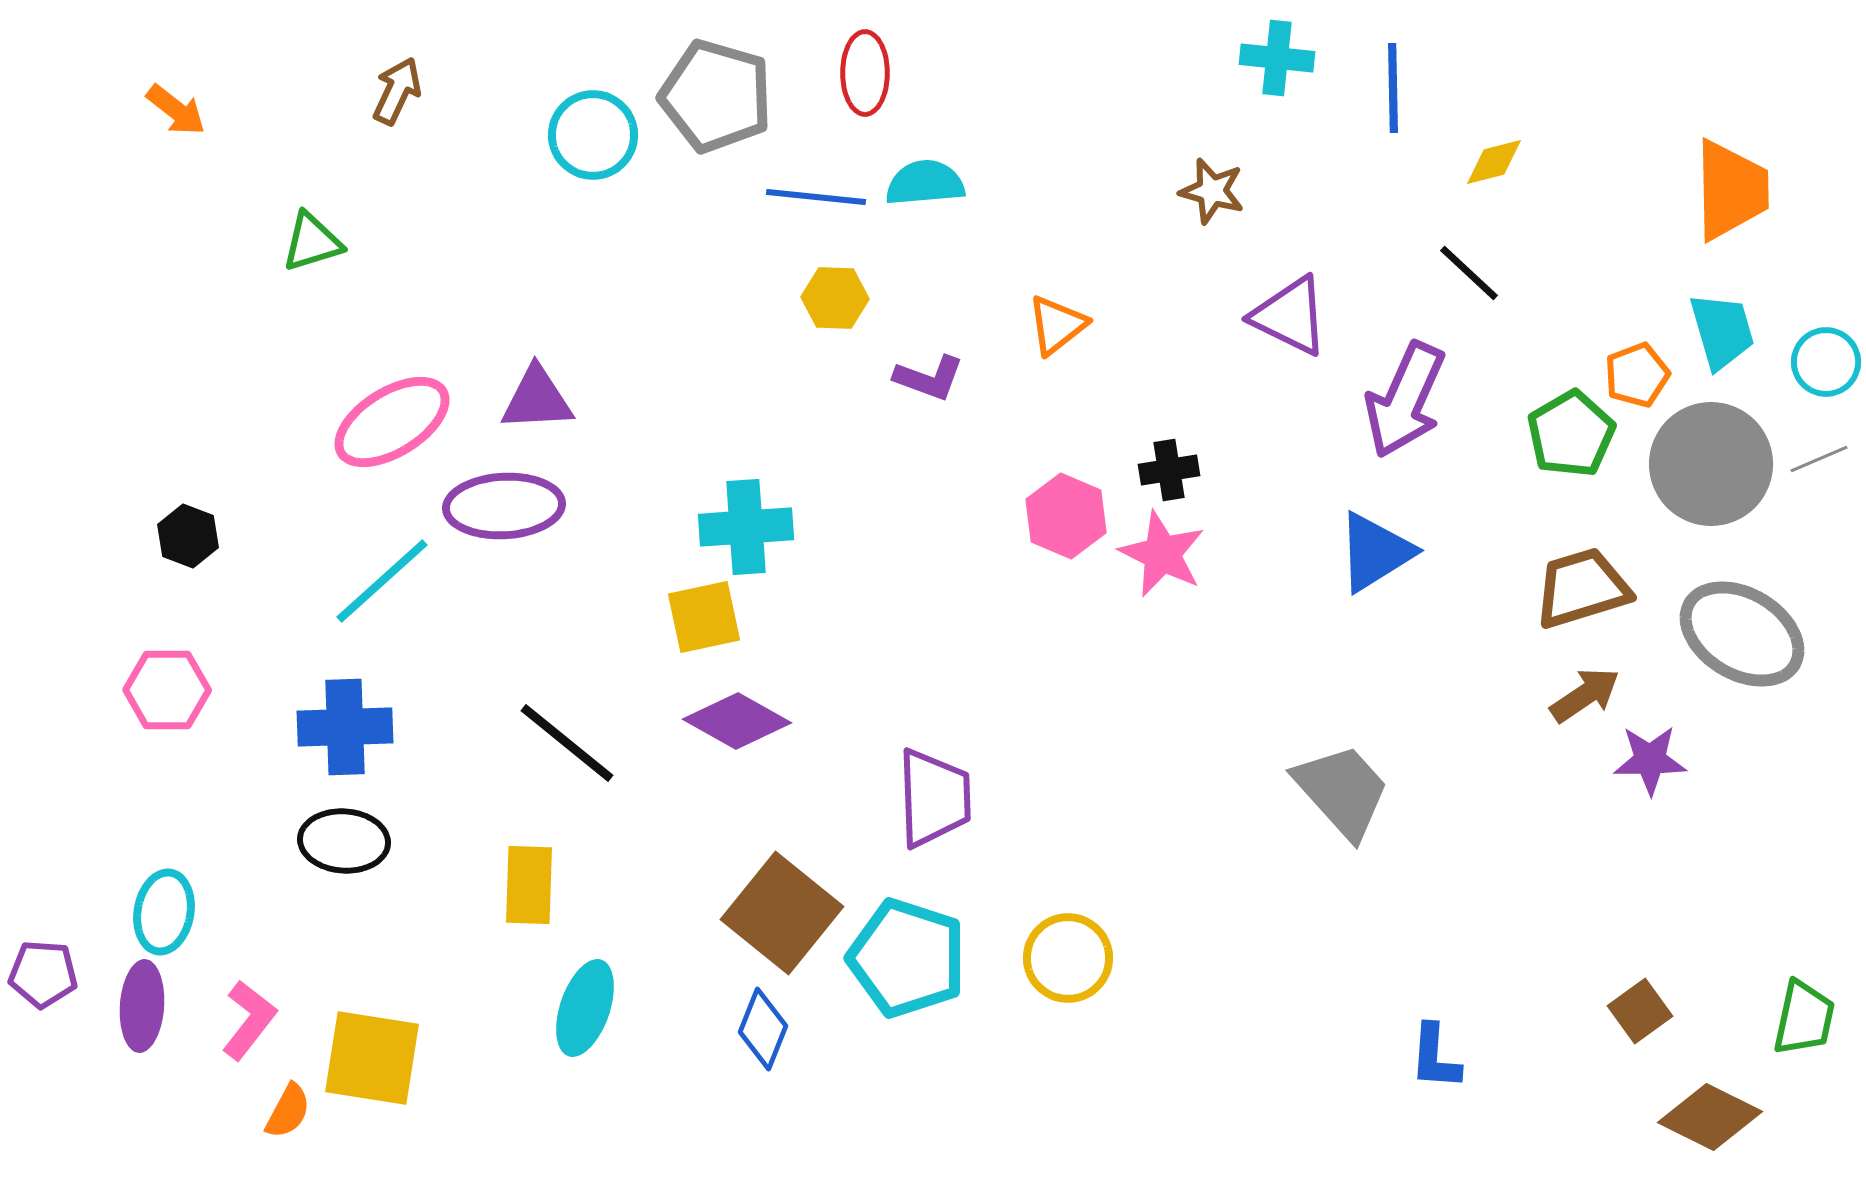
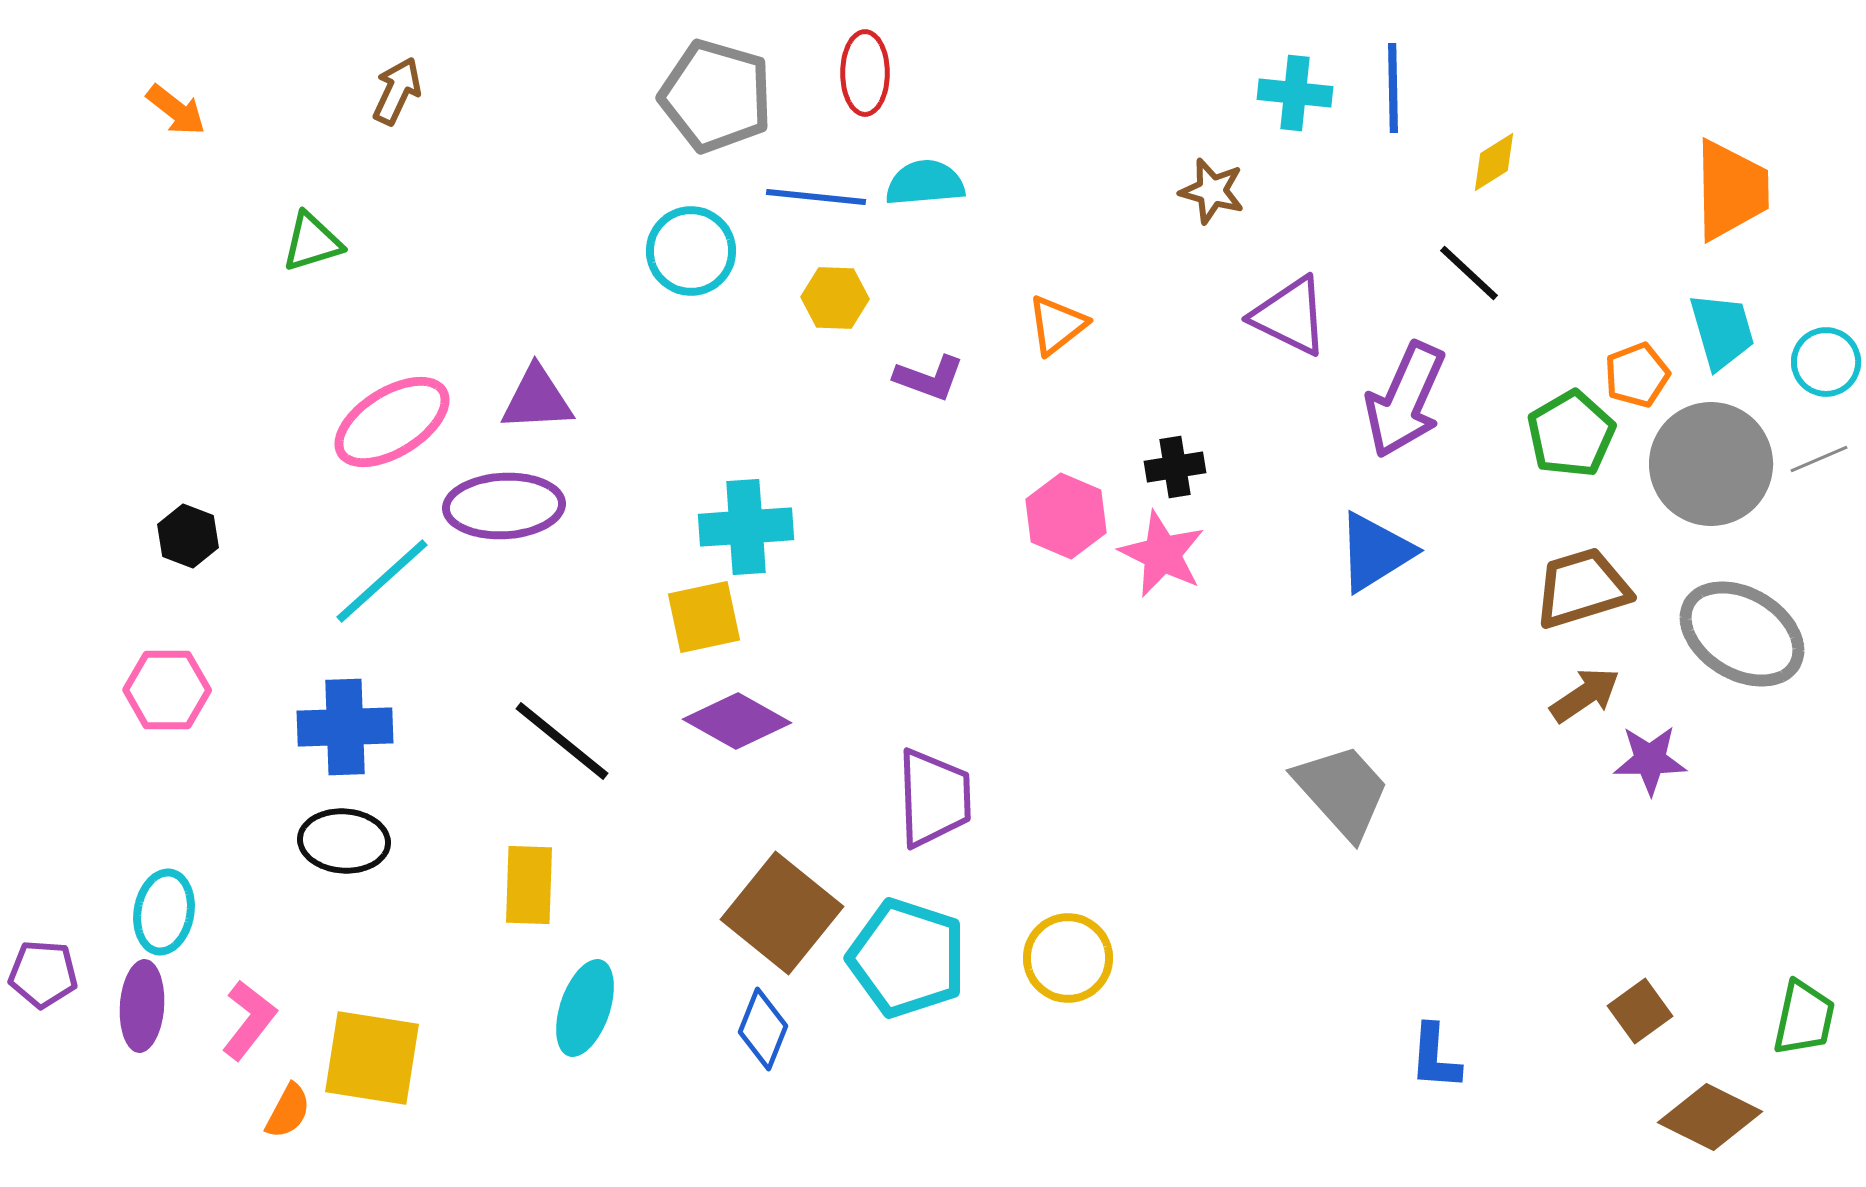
cyan cross at (1277, 58): moved 18 px right, 35 px down
cyan circle at (593, 135): moved 98 px right, 116 px down
yellow diamond at (1494, 162): rotated 18 degrees counterclockwise
black cross at (1169, 470): moved 6 px right, 3 px up
black line at (567, 743): moved 5 px left, 2 px up
